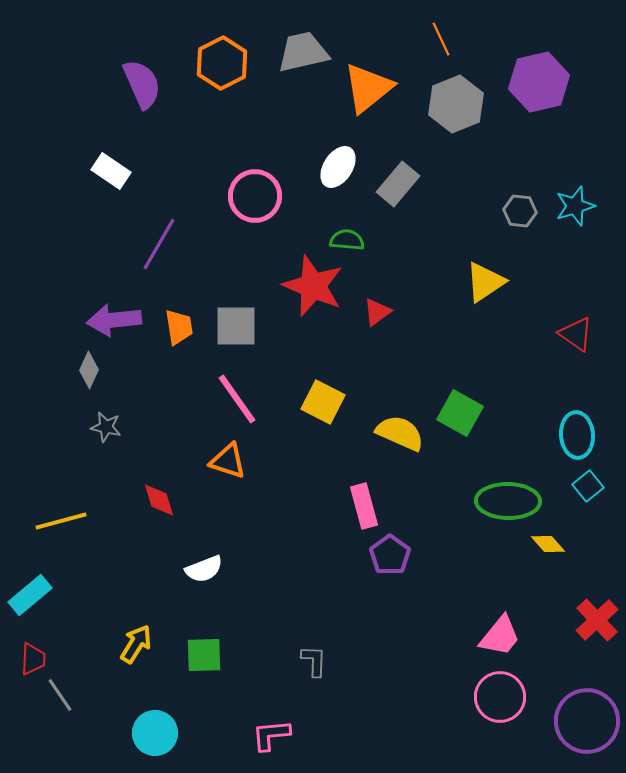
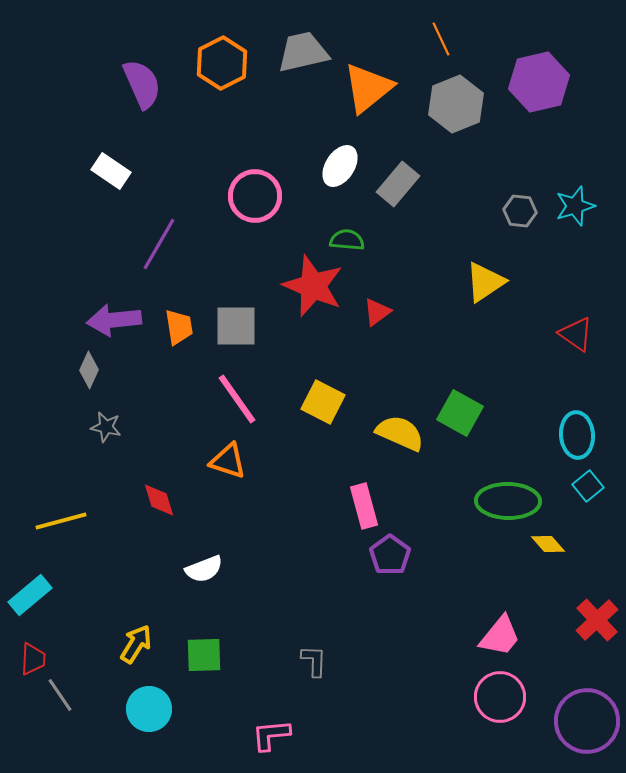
white ellipse at (338, 167): moved 2 px right, 1 px up
cyan circle at (155, 733): moved 6 px left, 24 px up
